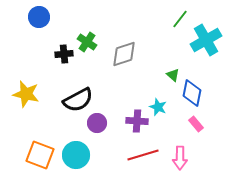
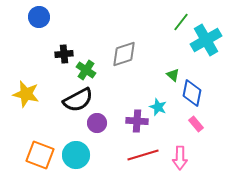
green line: moved 1 px right, 3 px down
green cross: moved 1 px left, 28 px down
